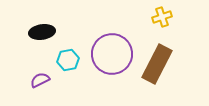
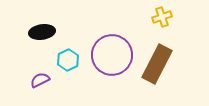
purple circle: moved 1 px down
cyan hexagon: rotated 15 degrees counterclockwise
